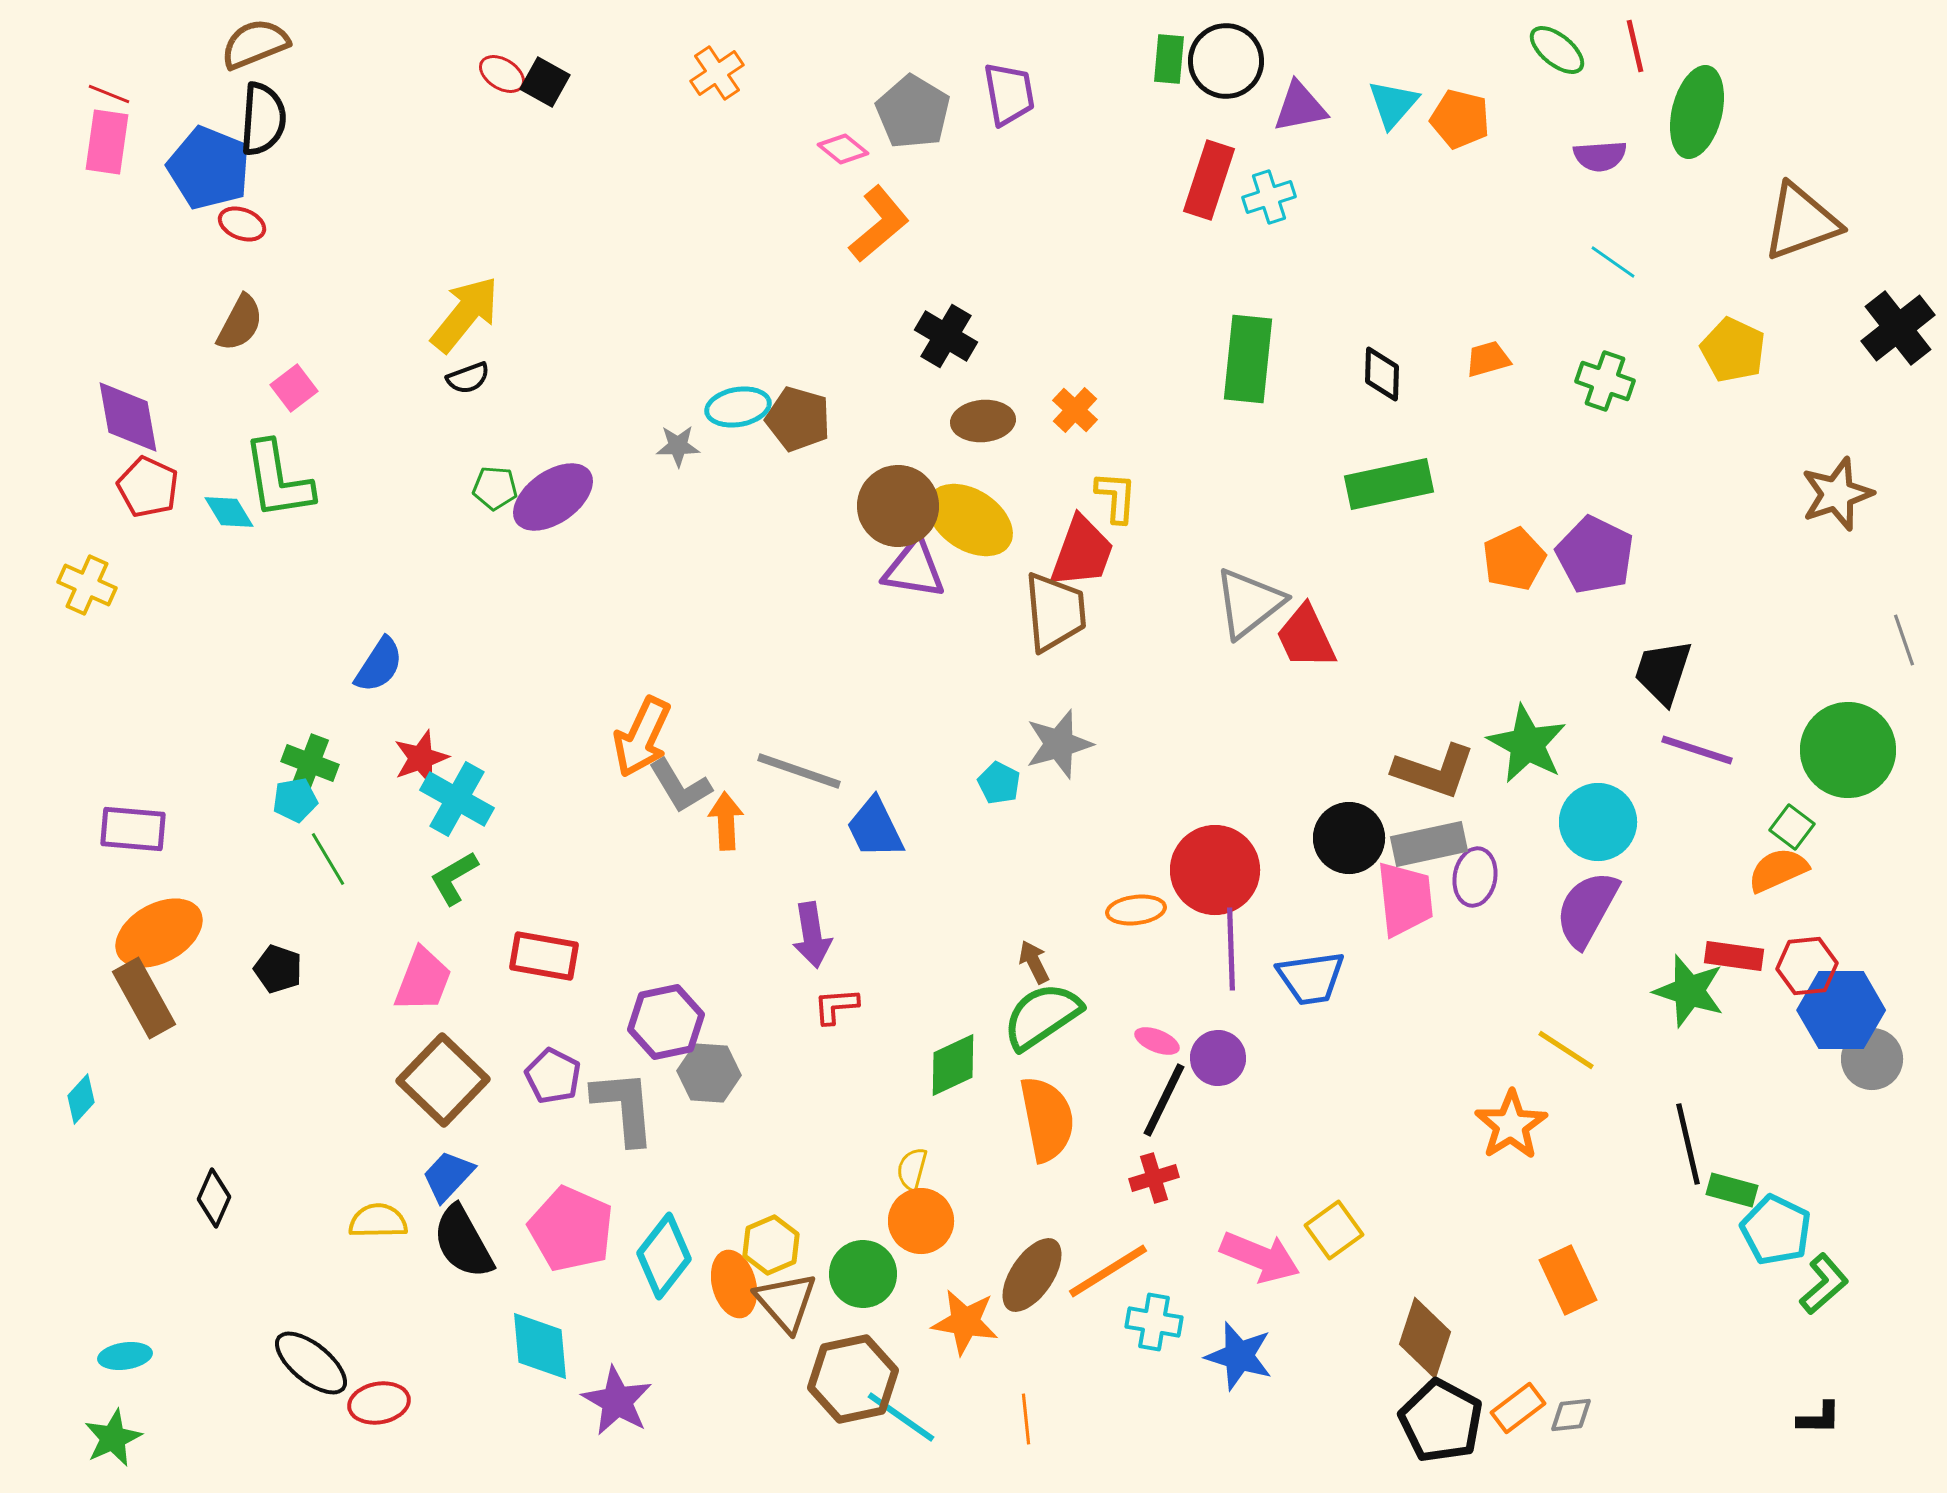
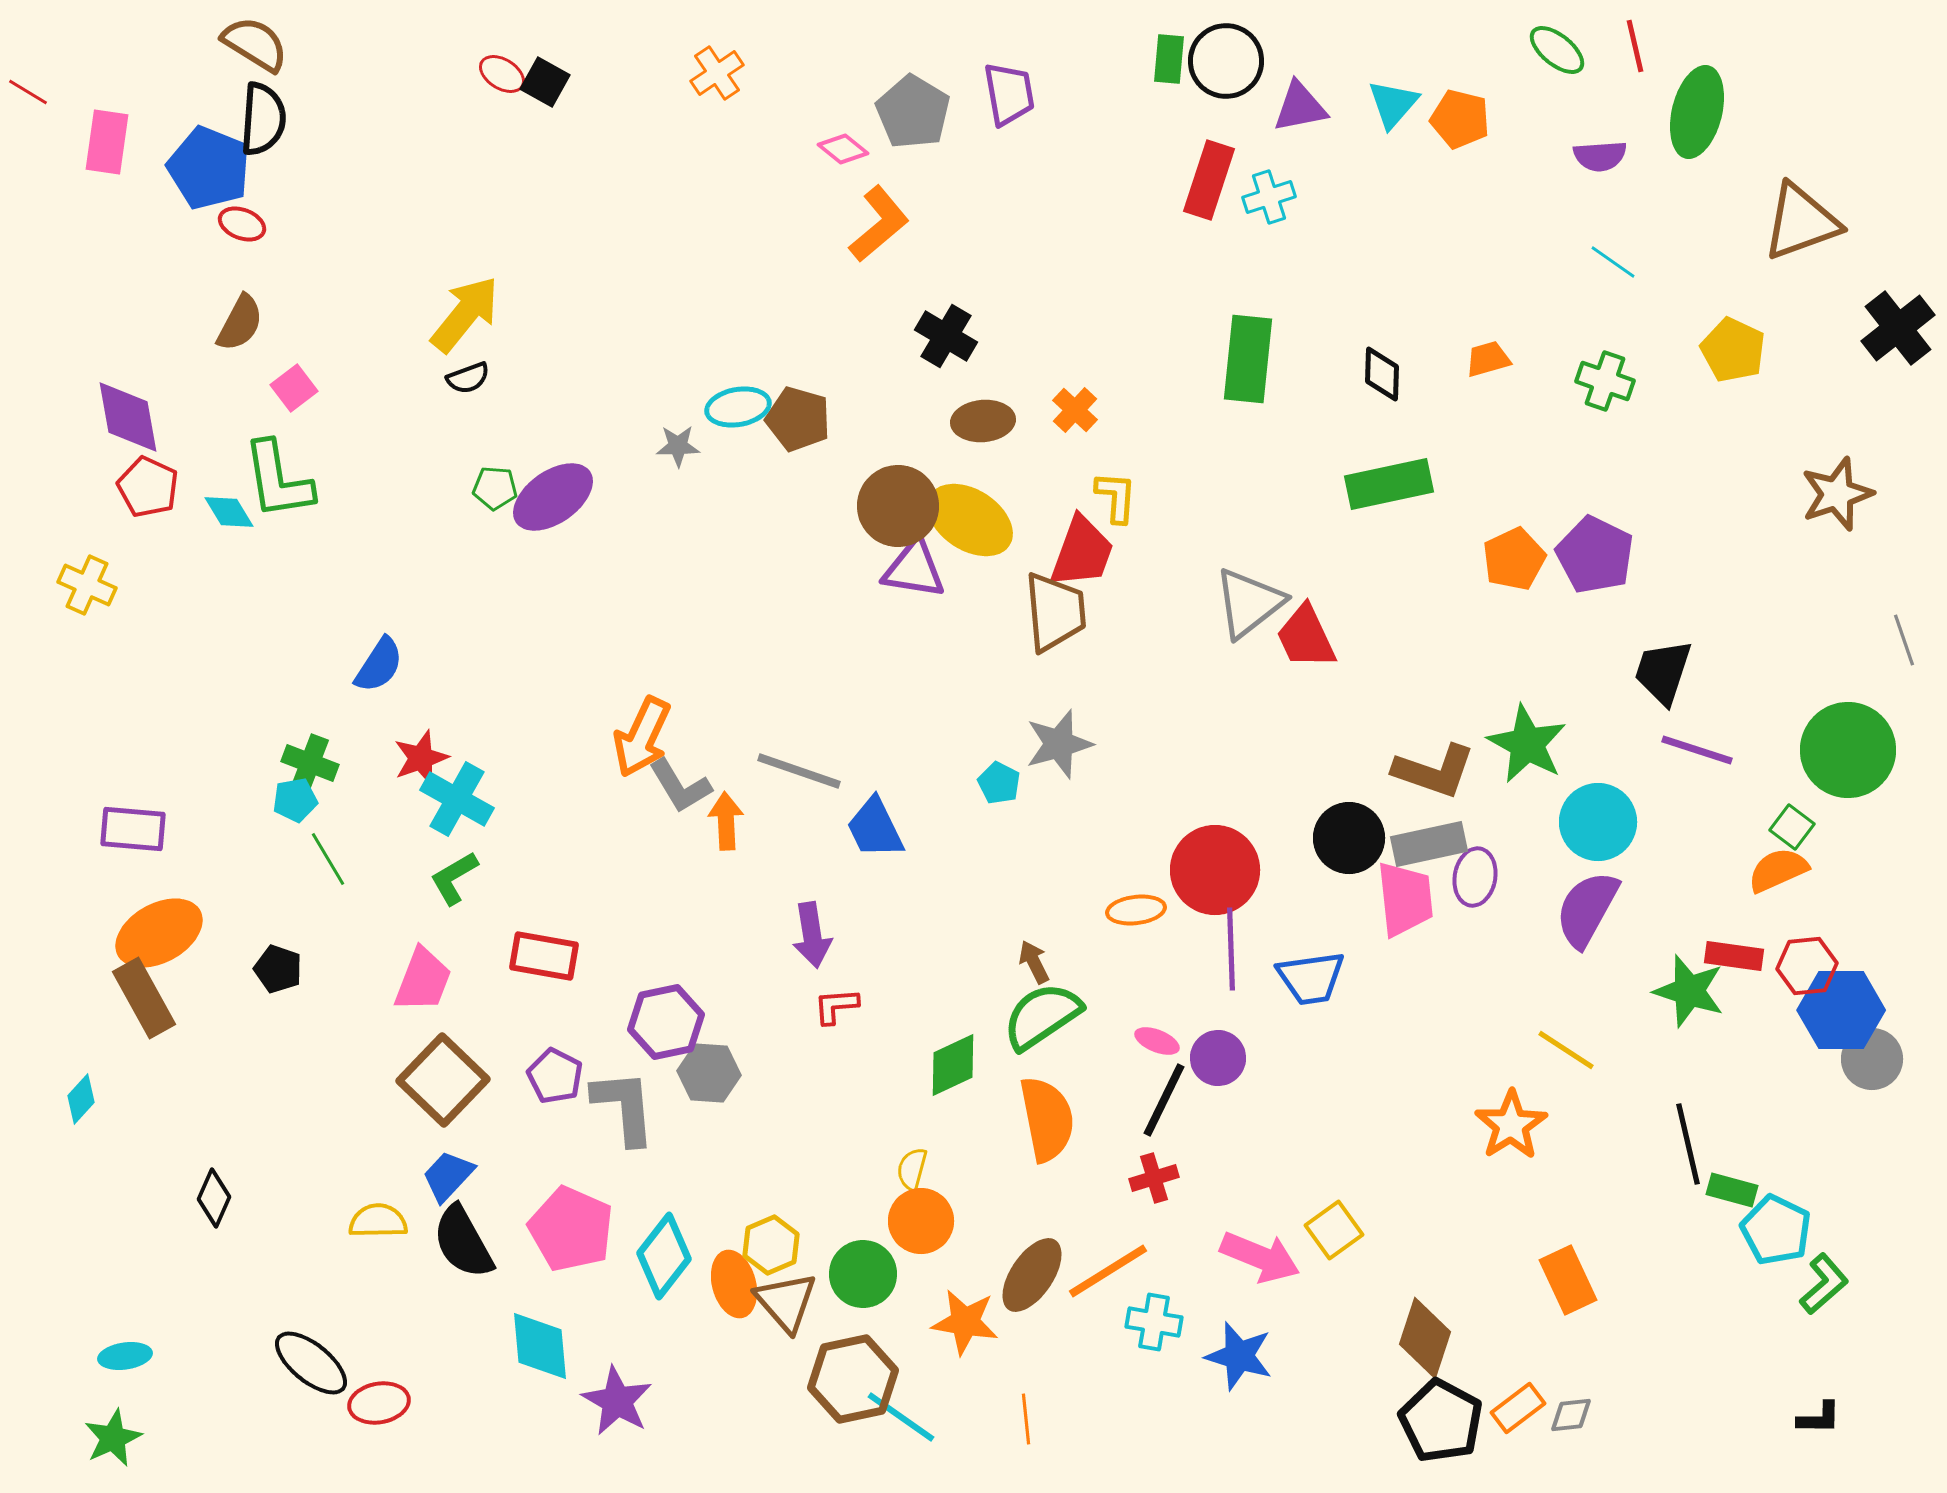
brown semicircle at (255, 44): rotated 54 degrees clockwise
red line at (109, 94): moved 81 px left, 2 px up; rotated 9 degrees clockwise
purple pentagon at (553, 1076): moved 2 px right
